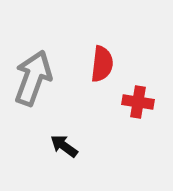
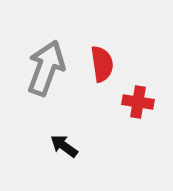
red semicircle: rotated 15 degrees counterclockwise
gray arrow: moved 13 px right, 10 px up
